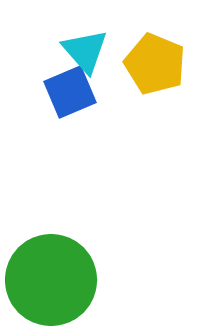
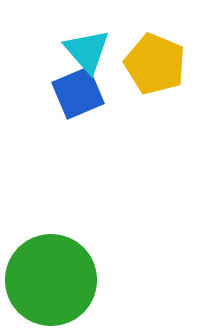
cyan triangle: moved 2 px right
blue square: moved 8 px right, 1 px down
